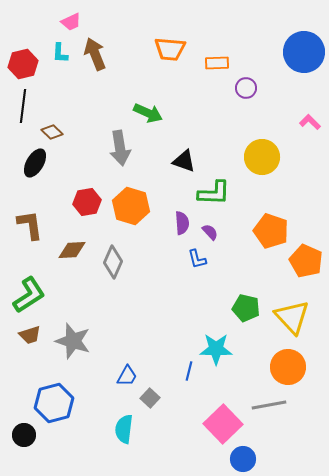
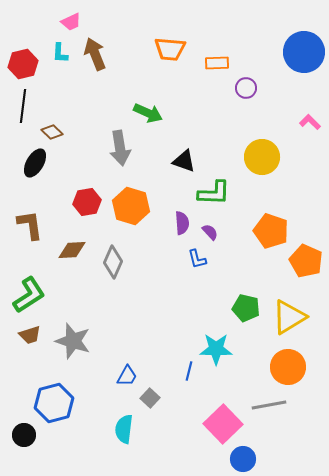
yellow triangle at (292, 317): moved 3 px left; rotated 42 degrees clockwise
